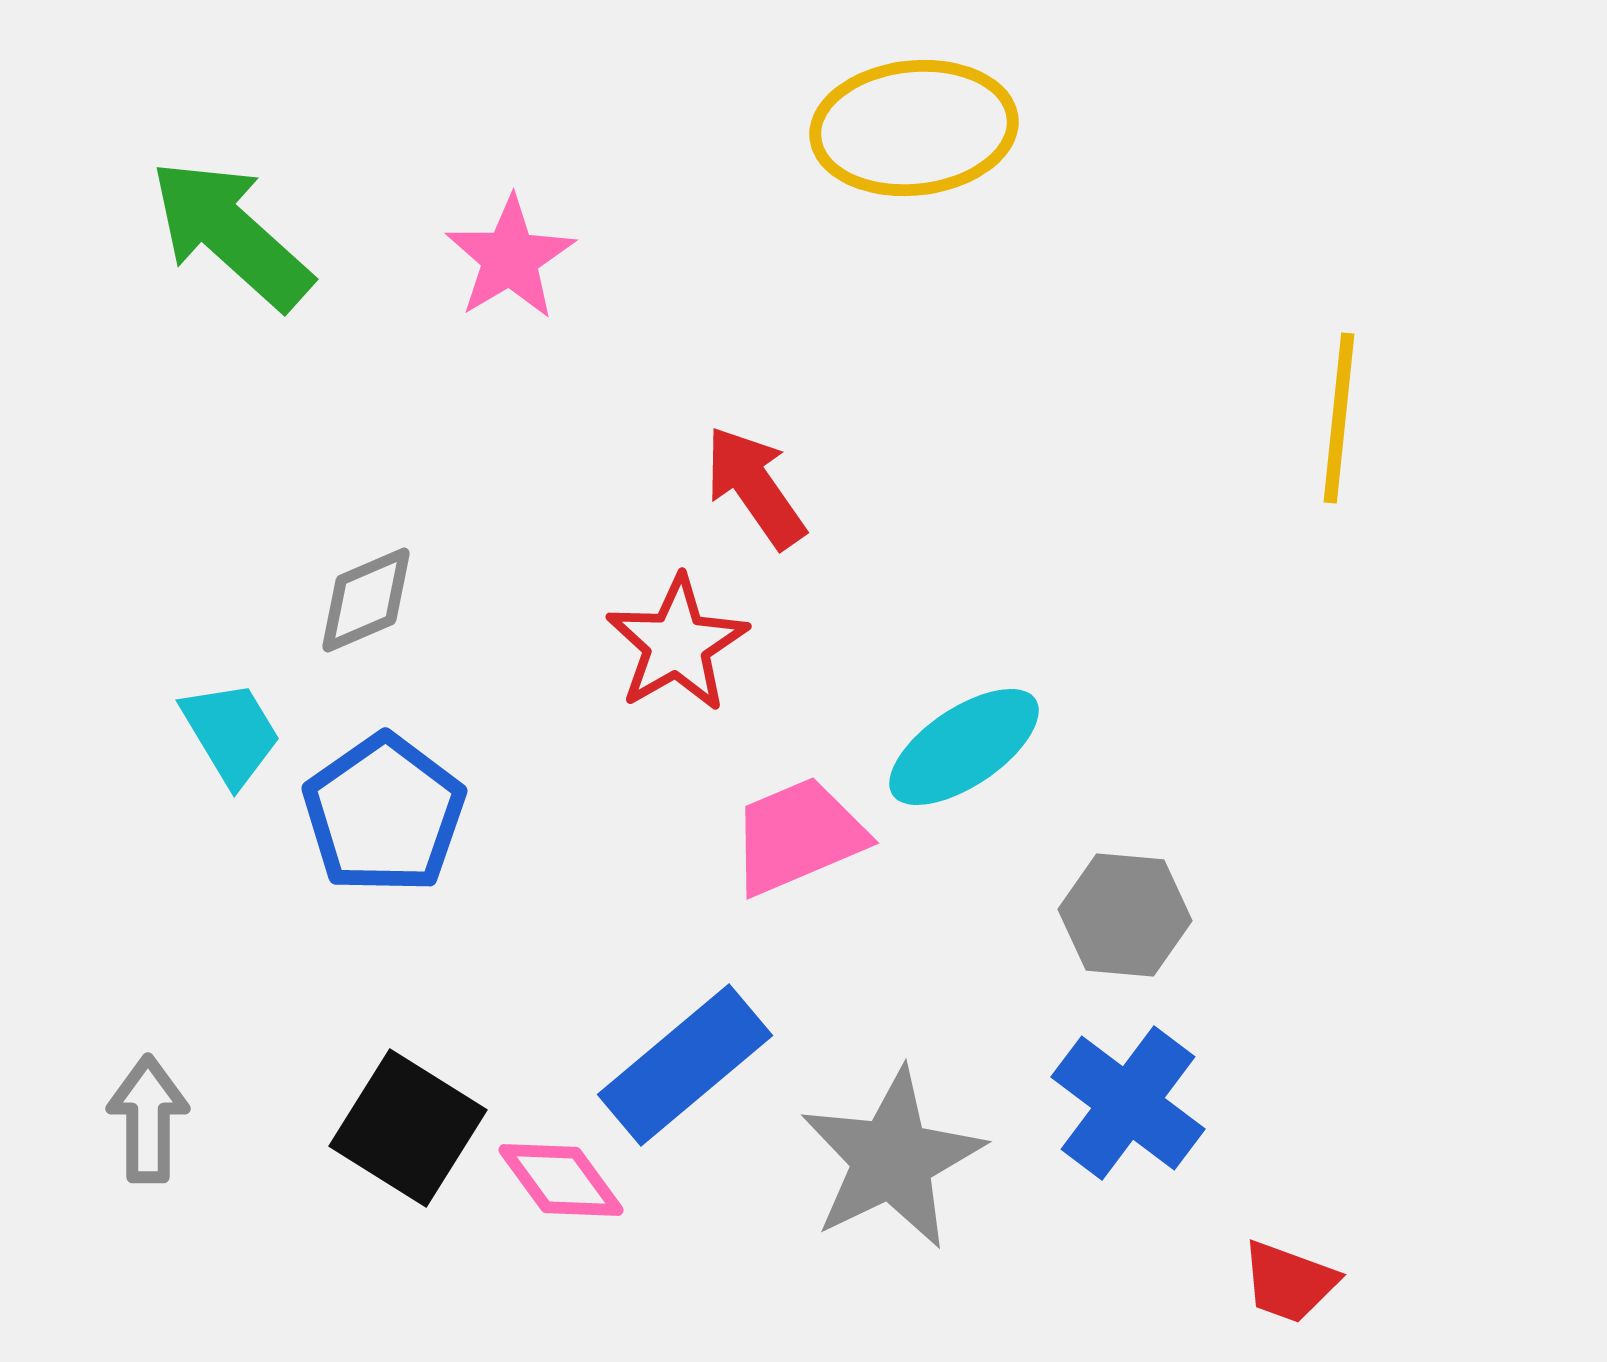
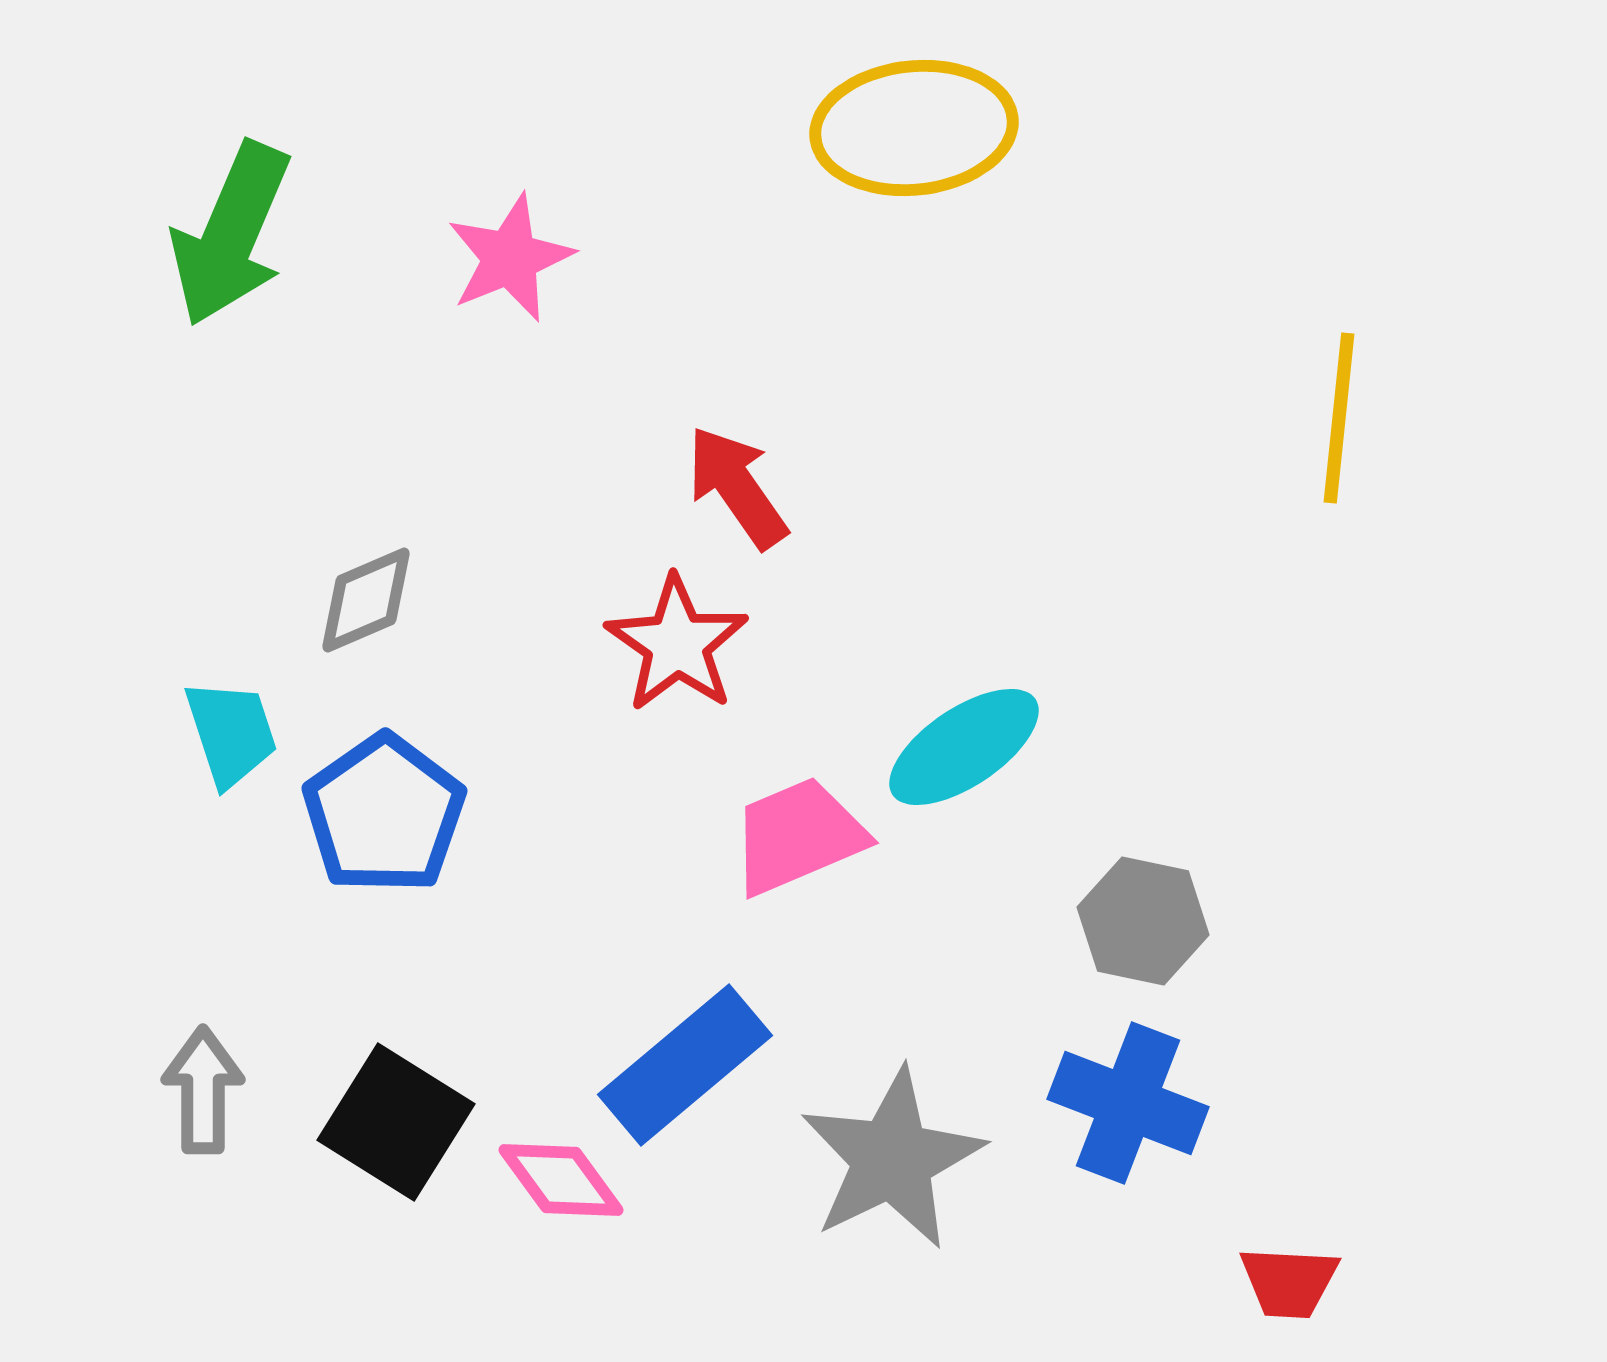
green arrow: rotated 109 degrees counterclockwise
pink star: rotated 9 degrees clockwise
red arrow: moved 18 px left
red star: rotated 7 degrees counterclockwise
cyan trapezoid: rotated 13 degrees clockwise
gray hexagon: moved 18 px right, 6 px down; rotated 7 degrees clockwise
blue cross: rotated 16 degrees counterclockwise
gray arrow: moved 55 px right, 29 px up
black square: moved 12 px left, 6 px up
red trapezoid: rotated 17 degrees counterclockwise
